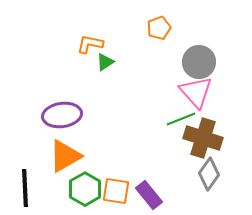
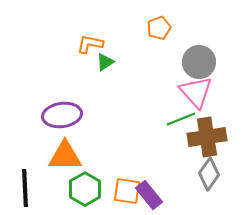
brown cross: moved 4 px right, 1 px up; rotated 27 degrees counterclockwise
orange triangle: rotated 30 degrees clockwise
orange square: moved 11 px right
